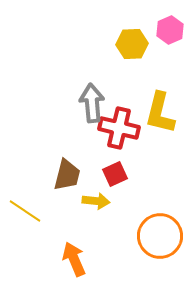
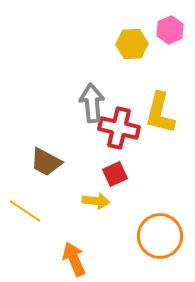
brown trapezoid: moved 21 px left, 13 px up; rotated 104 degrees clockwise
